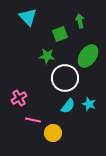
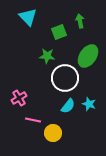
green square: moved 1 px left, 2 px up
